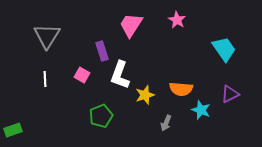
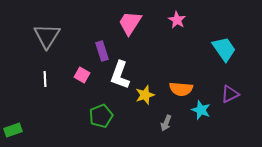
pink trapezoid: moved 1 px left, 2 px up
